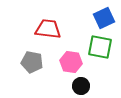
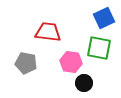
red trapezoid: moved 3 px down
green square: moved 1 px left, 1 px down
gray pentagon: moved 6 px left, 1 px down
black circle: moved 3 px right, 3 px up
